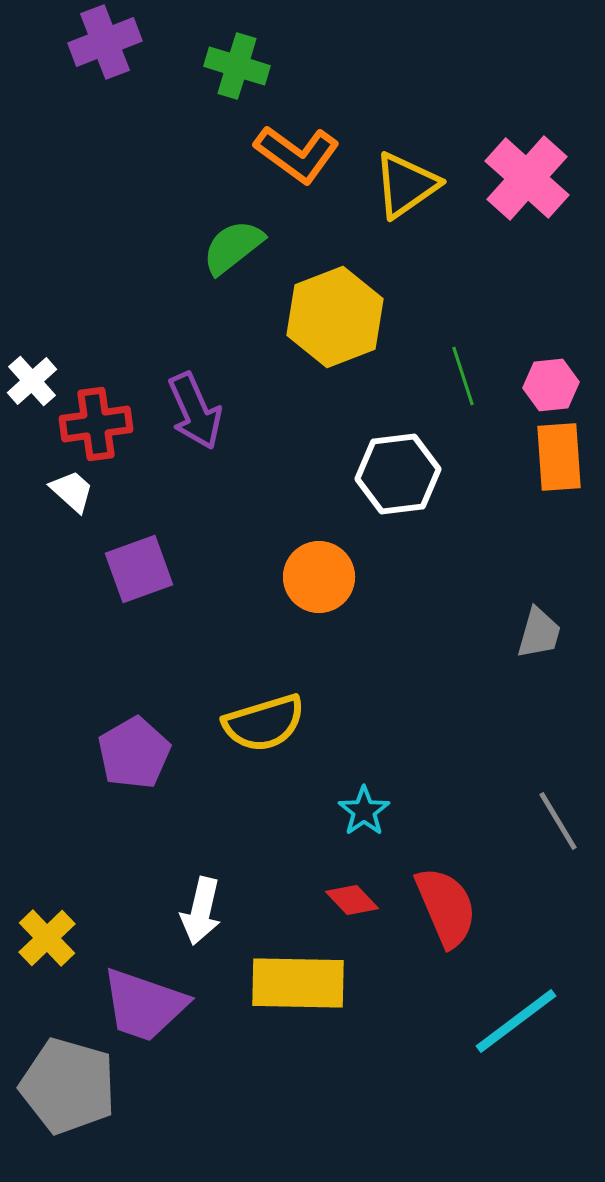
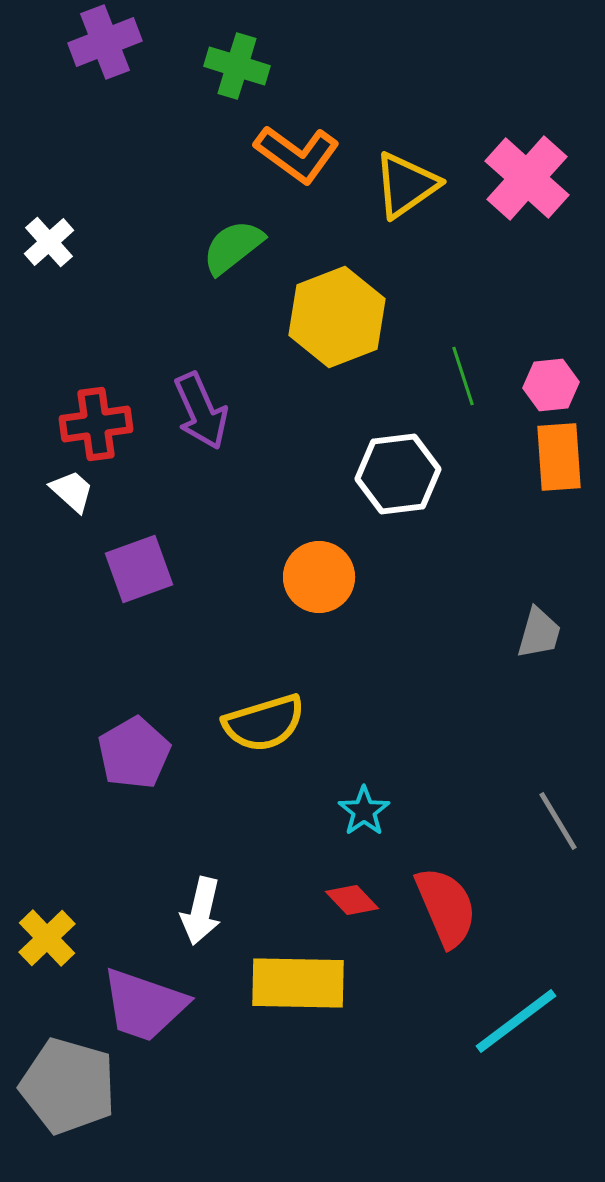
yellow hexagon: moved 2 px right
white cross: moved 17 px right, 139 px up
purple arrow: moved 6 px right
